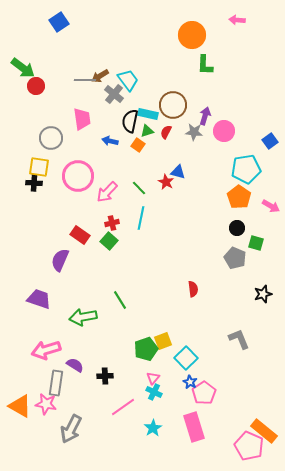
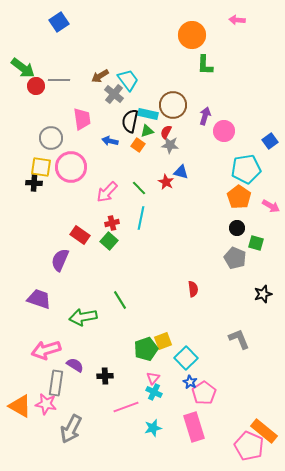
gray line at (85, 80): moved 26 px left
gray star at (194, 132): moved 24 px left, 13 px down
yellow square at (39, 167): moved 2 px right
blue triangle at (178, 172): moved 3 px right
pink circle at (78, 176): moved 7 px left, 9 px up
pink line at (123, 407): moved 3 px right; rotated 15 degrees clockwise
cyan star at (153, 428): rotated 18 degrees clockwise
